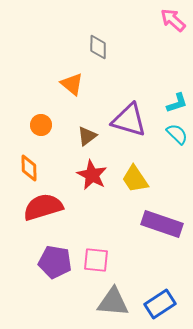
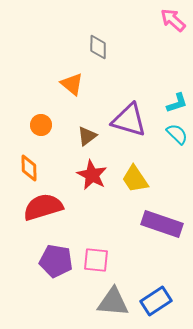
purple pentagon: moved 1 px right, 1 px up
blue rectangle: moved 4 px left, 3 px up
